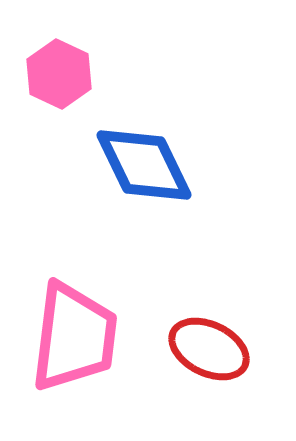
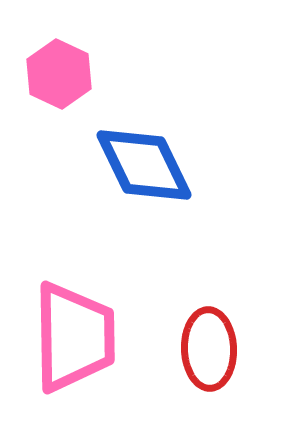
pink trapezoid: rotated 8 degrees counterclockwise
red ellipse: rotated 62 degrees clockwise
